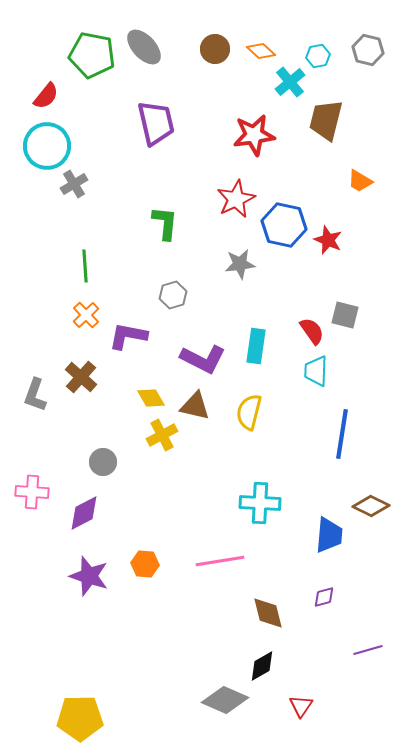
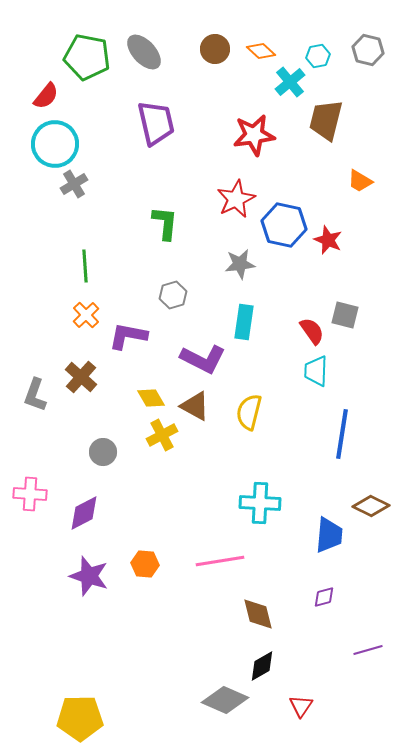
gray ellipse at (144, 47): moved 5 px down
green pentagon at (92, 55): moved 5 px left, 2 px down
cyan circle at (47, 146): moved 8 px right, 2 px up
cyan rectangle at (256, 346): moved 12 px left, 24 px up
brown triangle at (195, 406): rotated 16 degrees clockwise
gray circle at (103, 462): moved 10 px up
pink cross at (32, 492): moved 2 px left, 2 px down
brown diamond at (268, 613): moved 10 px left, 1 px down
